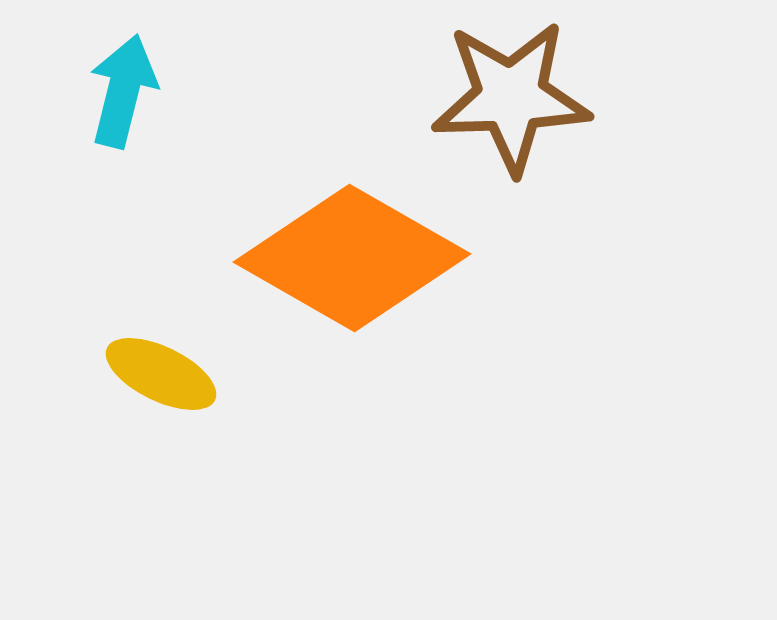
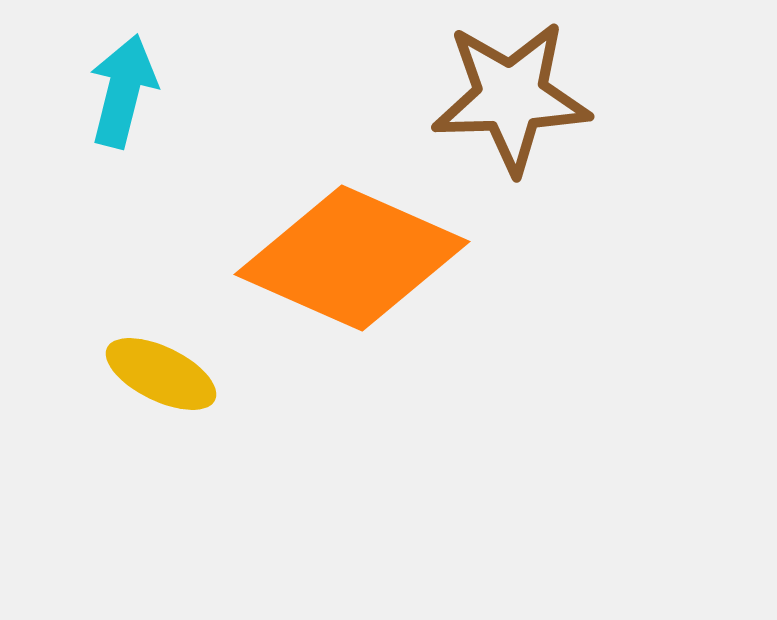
orange diamond: rotated 6 degrees counterclockwise
